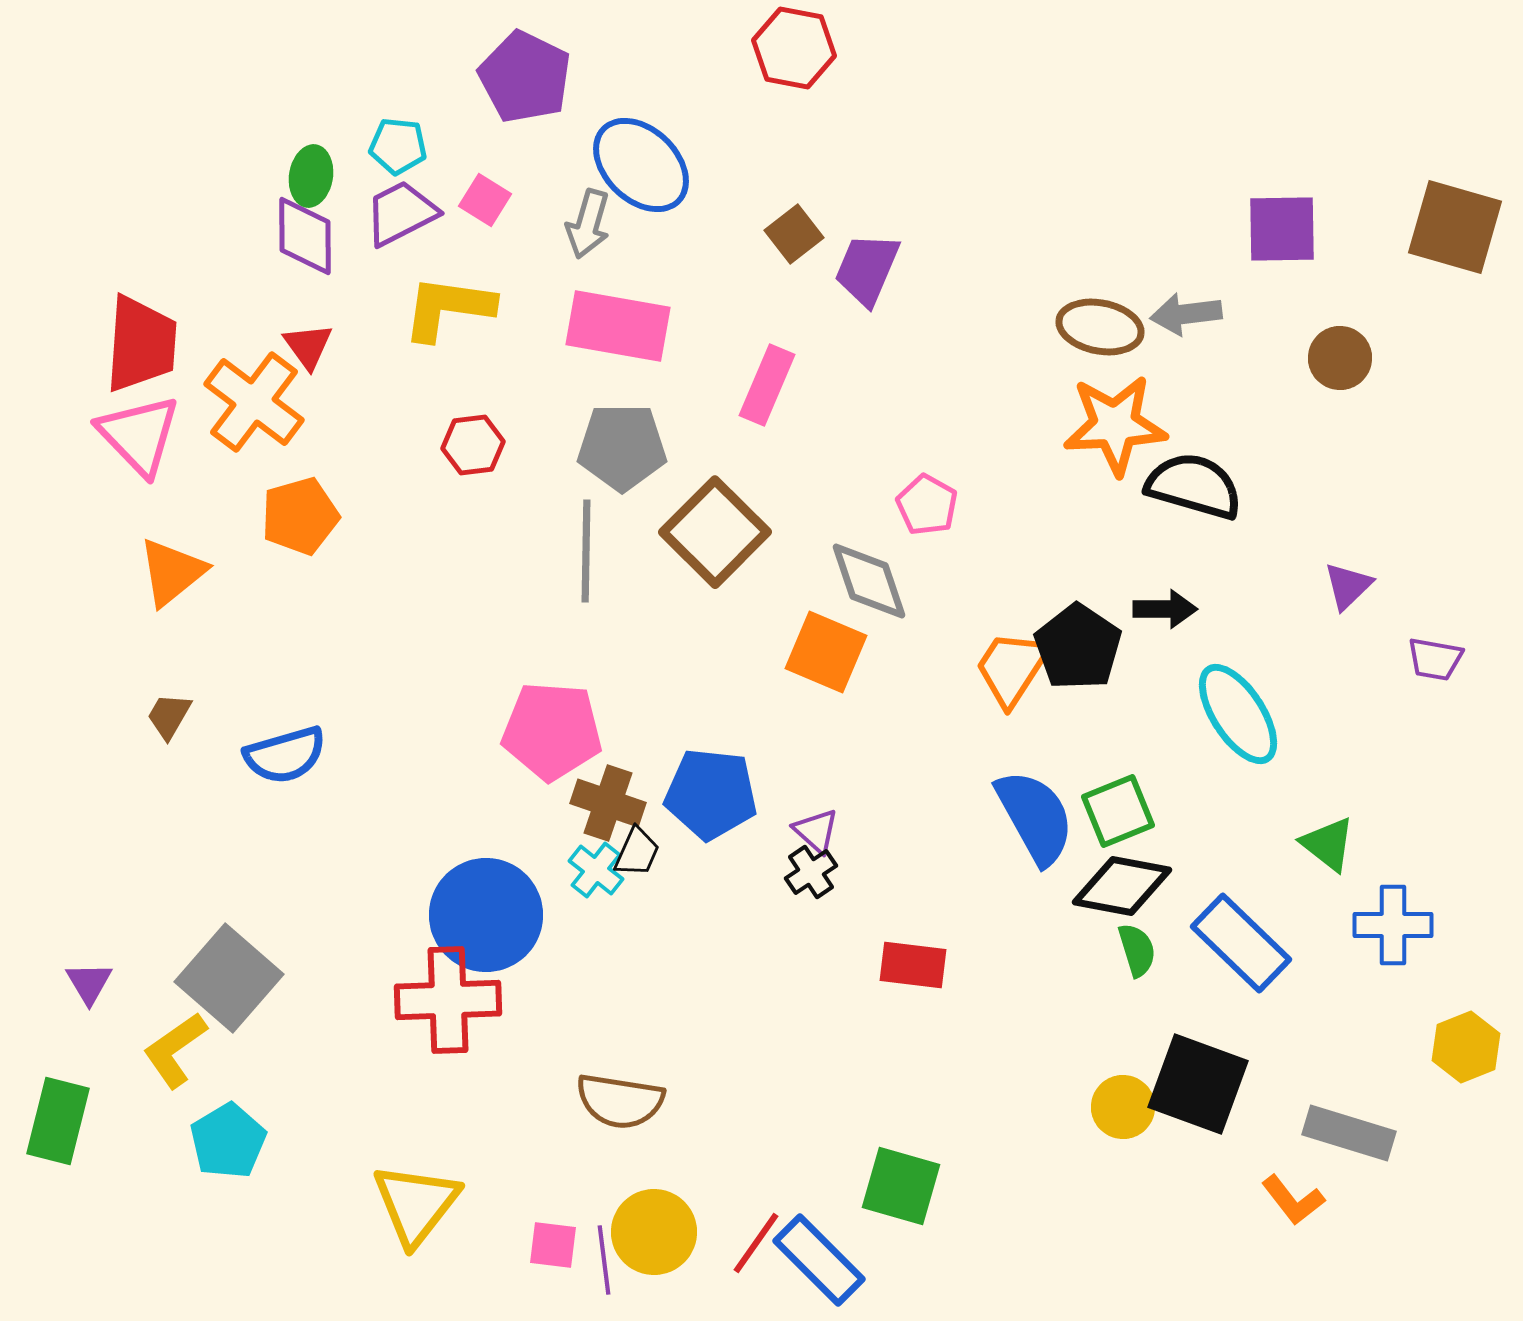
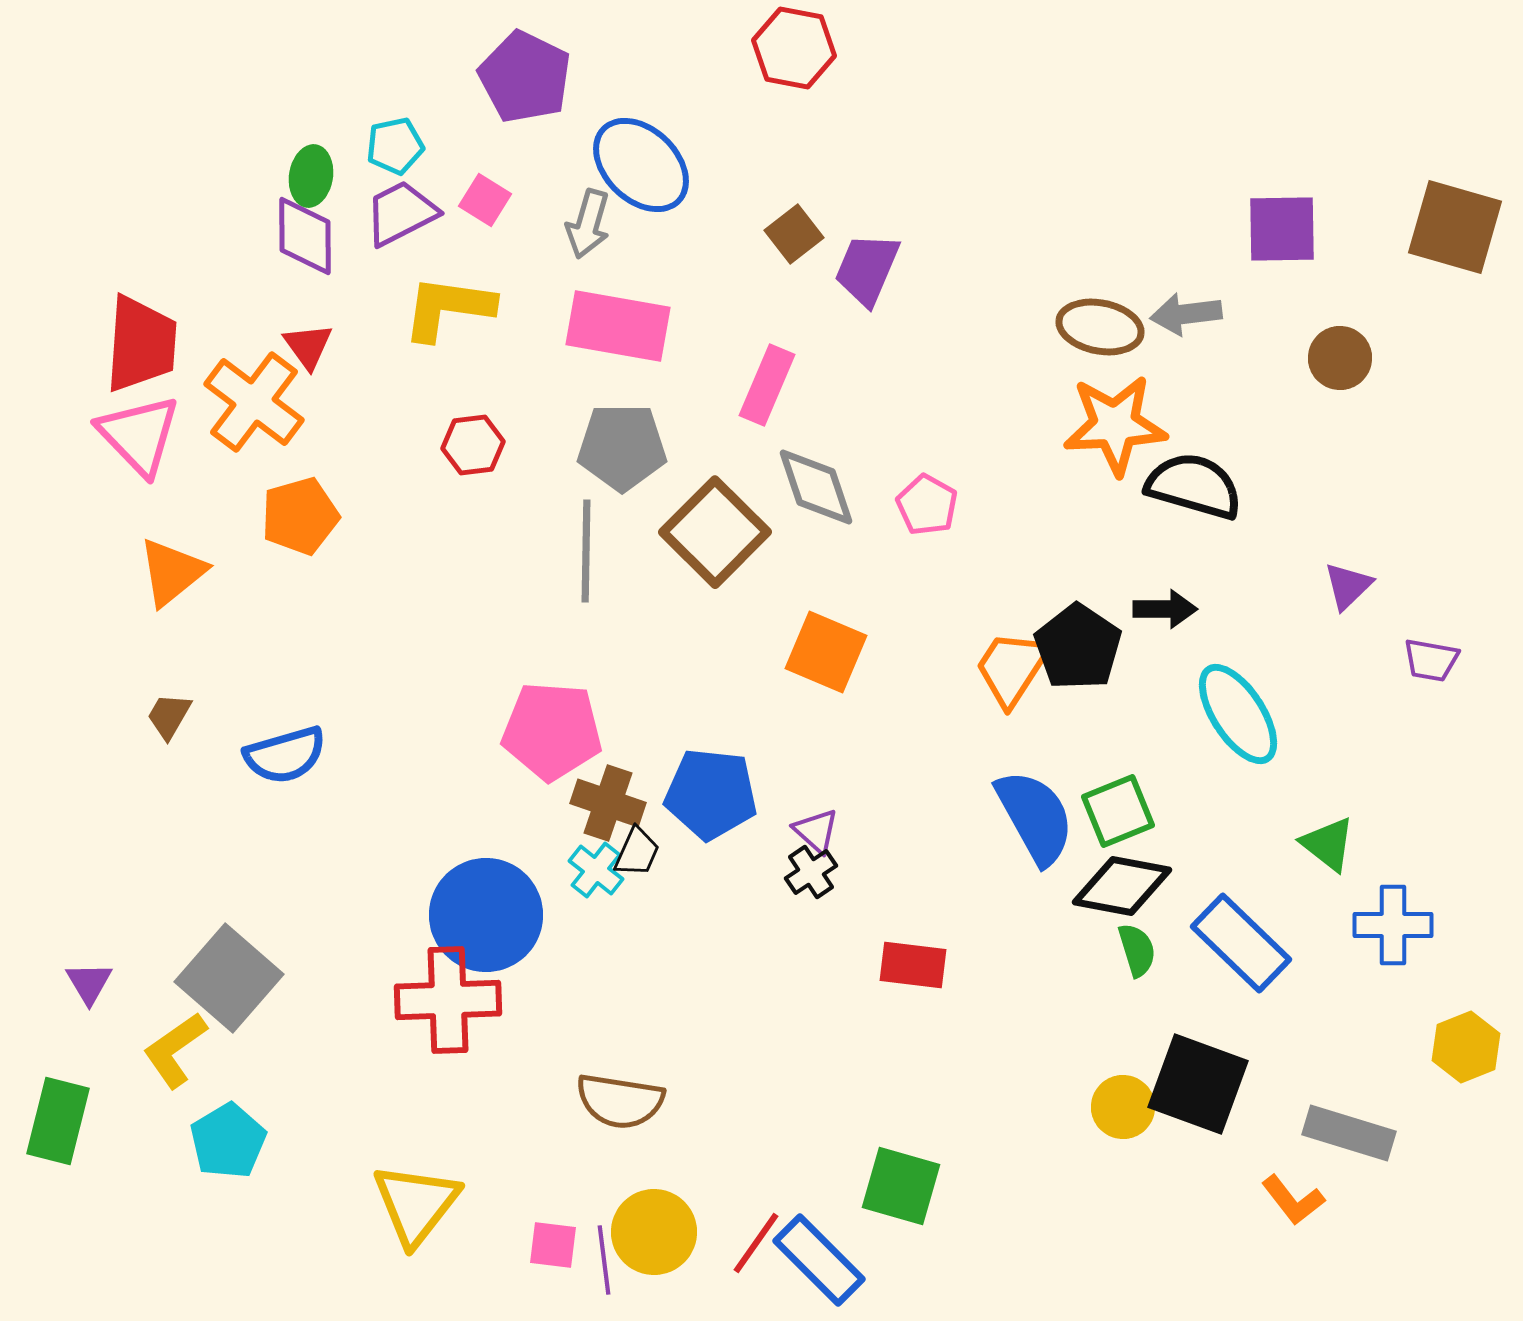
cyan pentagon at (398, 146): moved 3 px left; rotated 18 degrees counterclockwise
gray diamond at (869, 581): moved 53 px left, 94 px up
purple trapezoid at (1435, 659): moved 4 px left, 1 px down
